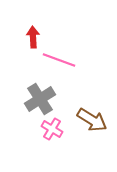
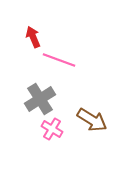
red arrow: rotated 20 degrees counterclockwise
